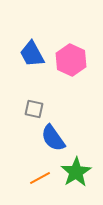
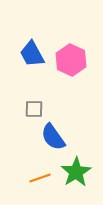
gray square: rotated 12 degrees counterclockwise
blue semicircle: moved 1 px up
orange line: rotated 10 degrees clockwise
